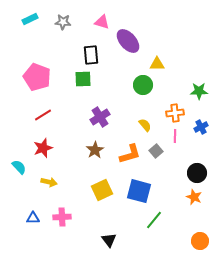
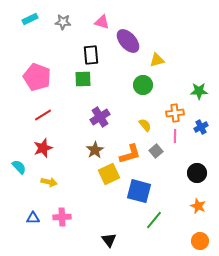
yellow triangle: moved 4 px up; rotated 14 degrees counterclockwise
yellow square: moved 7 px right, 16 px up
orange star: moved 4 px right, 9 px down
